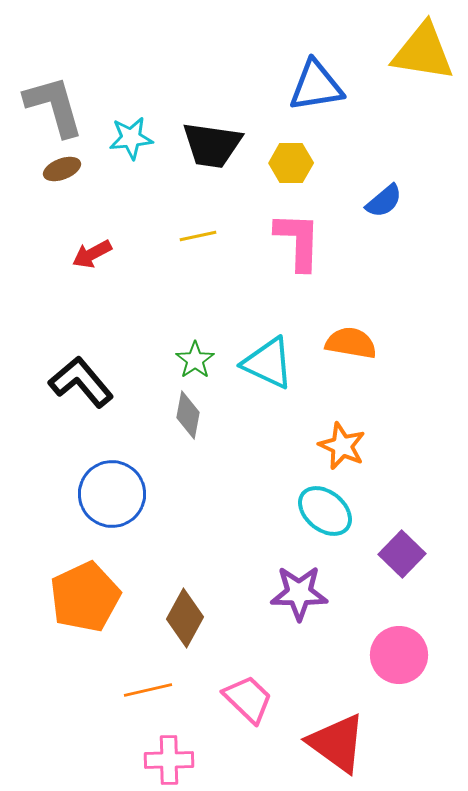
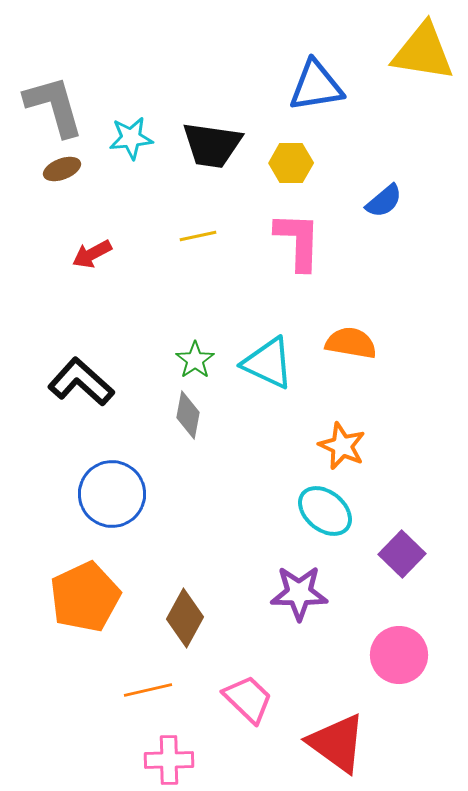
black L-shape: rotated 8 degrees counterclockwise
